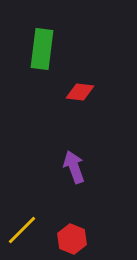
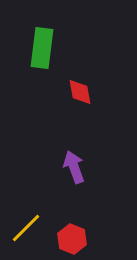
green rectangle: moved 1 px up
red diamond: rotated 72 degrees clockwise
yellow line: moved 4 px right, 2 px up
